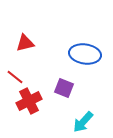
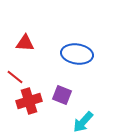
red triangle: rotated 18 degrees clockwise
blue ellipse: moved 8 px left
purple square: moved 2 px left, 7 px down
red cross: rotated 10 degrees clockwise
